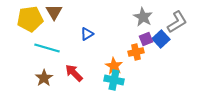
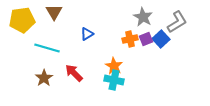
yellow pentagon: moved 8 px left, 1 px down
orange cross: moved 6 px left, 13 px up
